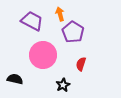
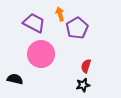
purple trapezoid: moved 2 px right, 2 px down
purple pentagon: moved 4 px right, 4 px up; rotated 10 degrees clockwise
pink circle: moved 2 px left, 1 px up
red semicircle: moved 5 px right, 2 px down
black star: moved 20 px right; rotated 16 degrees clockwise
